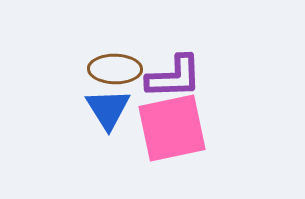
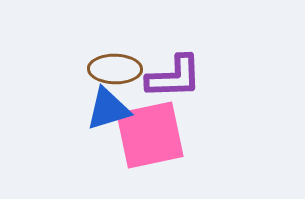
blue triangle: rotated 45 degrees clockwise
pink square: moved 22 px left, 7 px down
